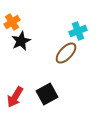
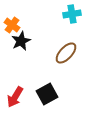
orange cross: moved 3 px down; rotated 21 degrees counterclockwise
cyan cross: moved 6 px left, 17 px up; rotated 12 degrees clockwise
